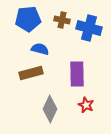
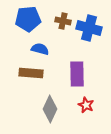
brown cross: moved 1 px right, 1 px down
brown rectangle: rotated 20 degrees clockwise
